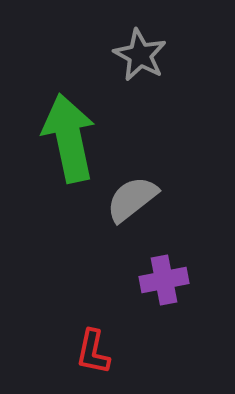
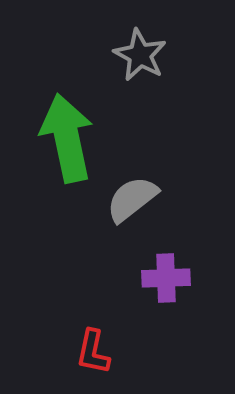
green arrow: moved 2 px left
purple cross: moved 2 px right, 2 px up; rotated 9 degrees clockwise
